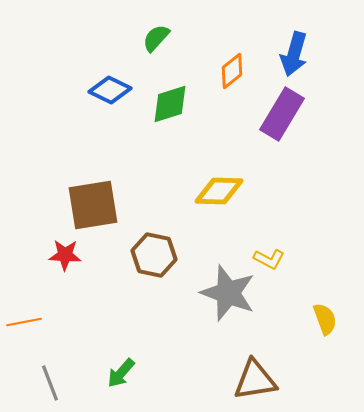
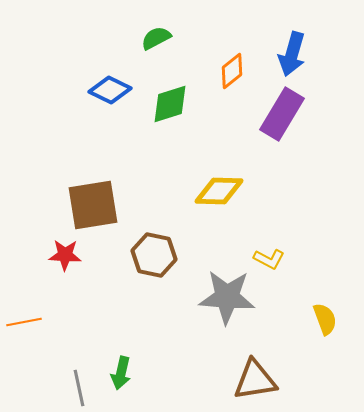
green semicircle: rotated 20 degrees clockwise
blue arrow: moved 2 px left
gray star: moved 1 px left, 4 px down; rotated 16 degrees counterclockwise
green arrow: rotated 28 degrees counterclockwise
gray line: moved 29 px right, 5 px down; rotated 9 degrees clockwise
